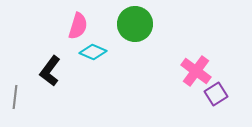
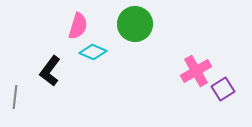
pink cross: rotated 24 degrees clockwise
purple square: moved 7 px right, 5 px up
